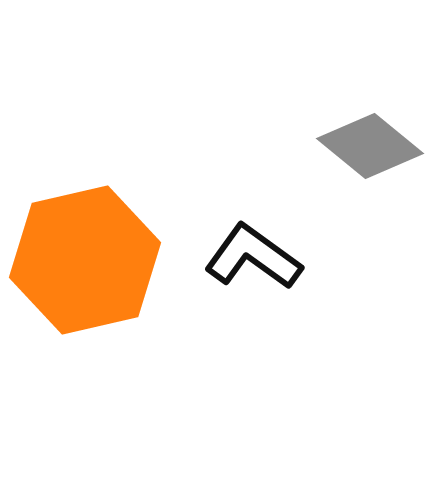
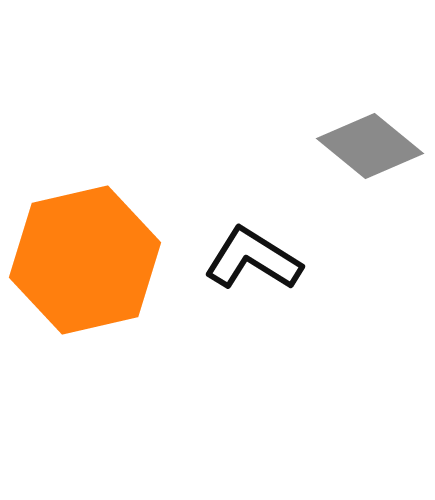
black L-shape: moved 2 px down; rotated 4 degrees counterclockwise
